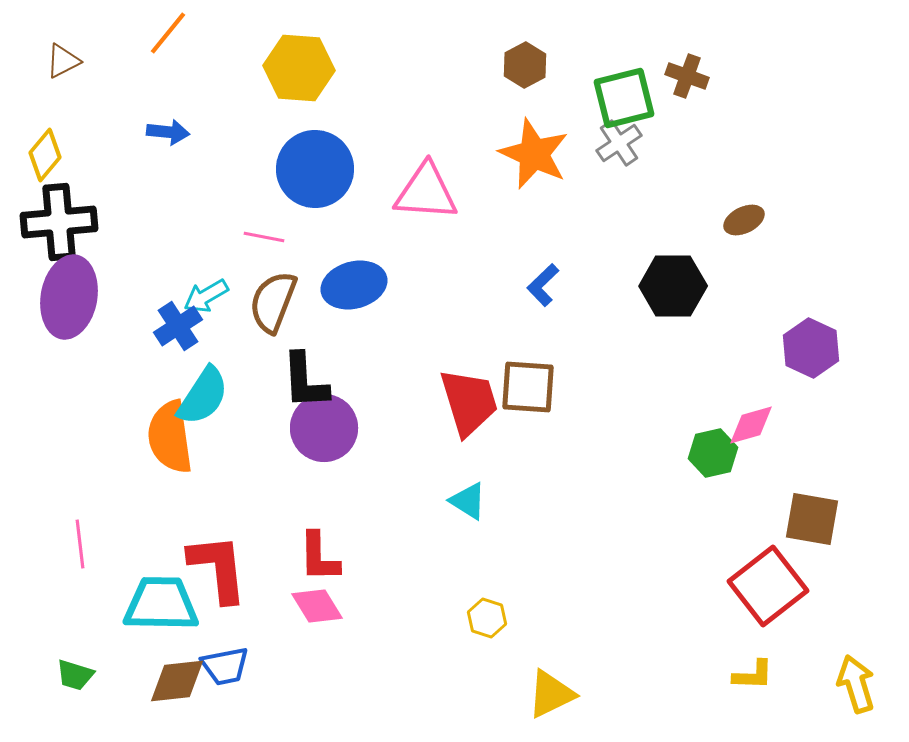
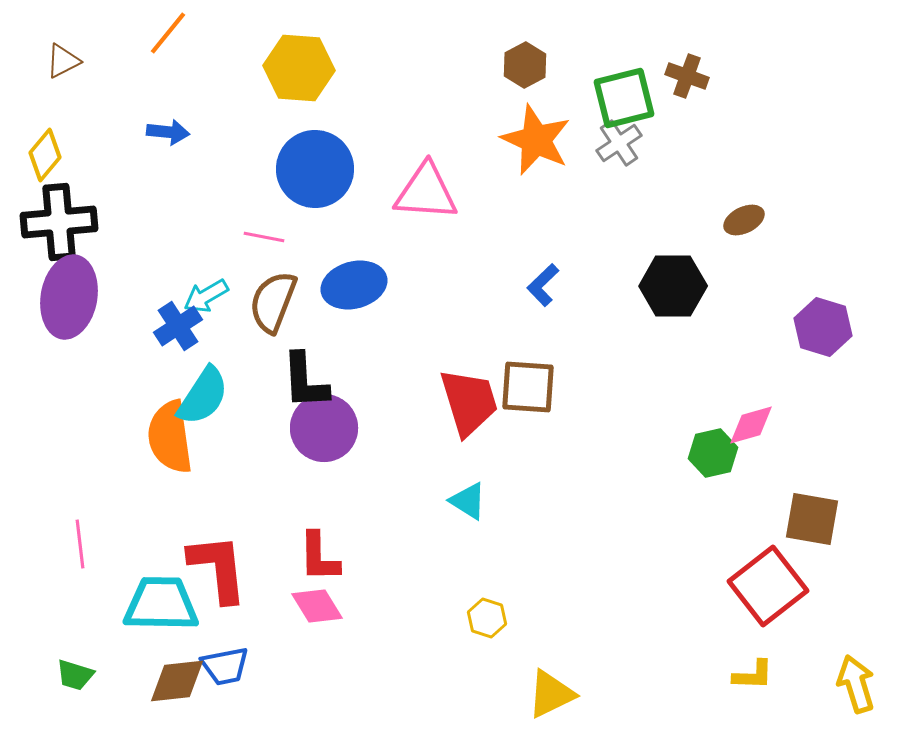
orange star at (534, 154): moved 2 px right, 14 px up
purple hexagon at (811, 348): moved 12 px right, 21 px up; rotated 8 degrees counterclockwise
